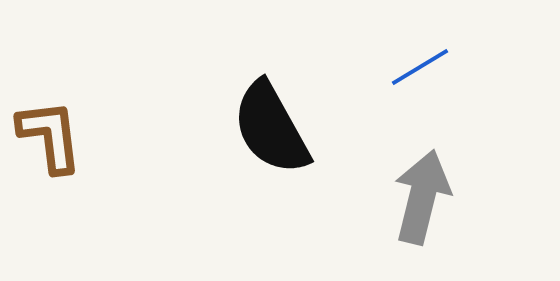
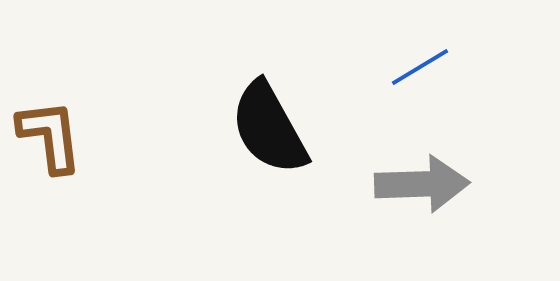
black semicircle: moved 2 px left
gray arrow: moved 13 px up; rotated 74 degrees clockwise
